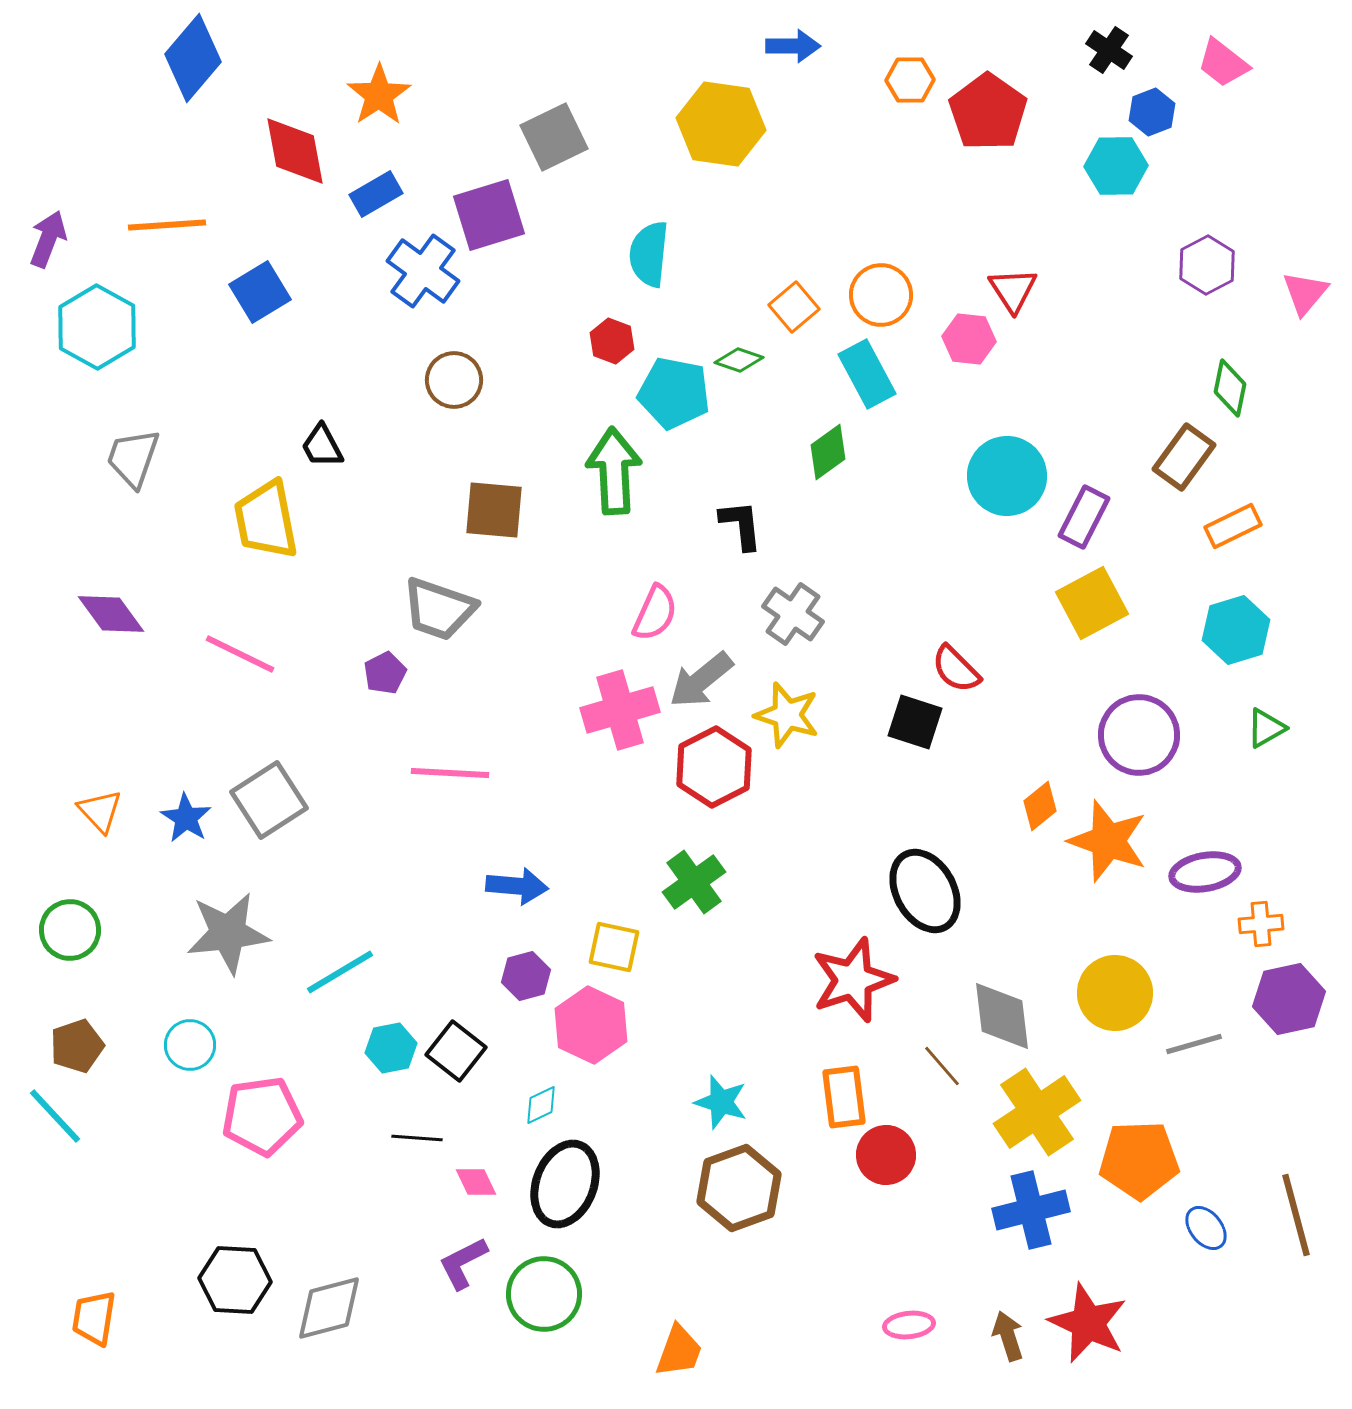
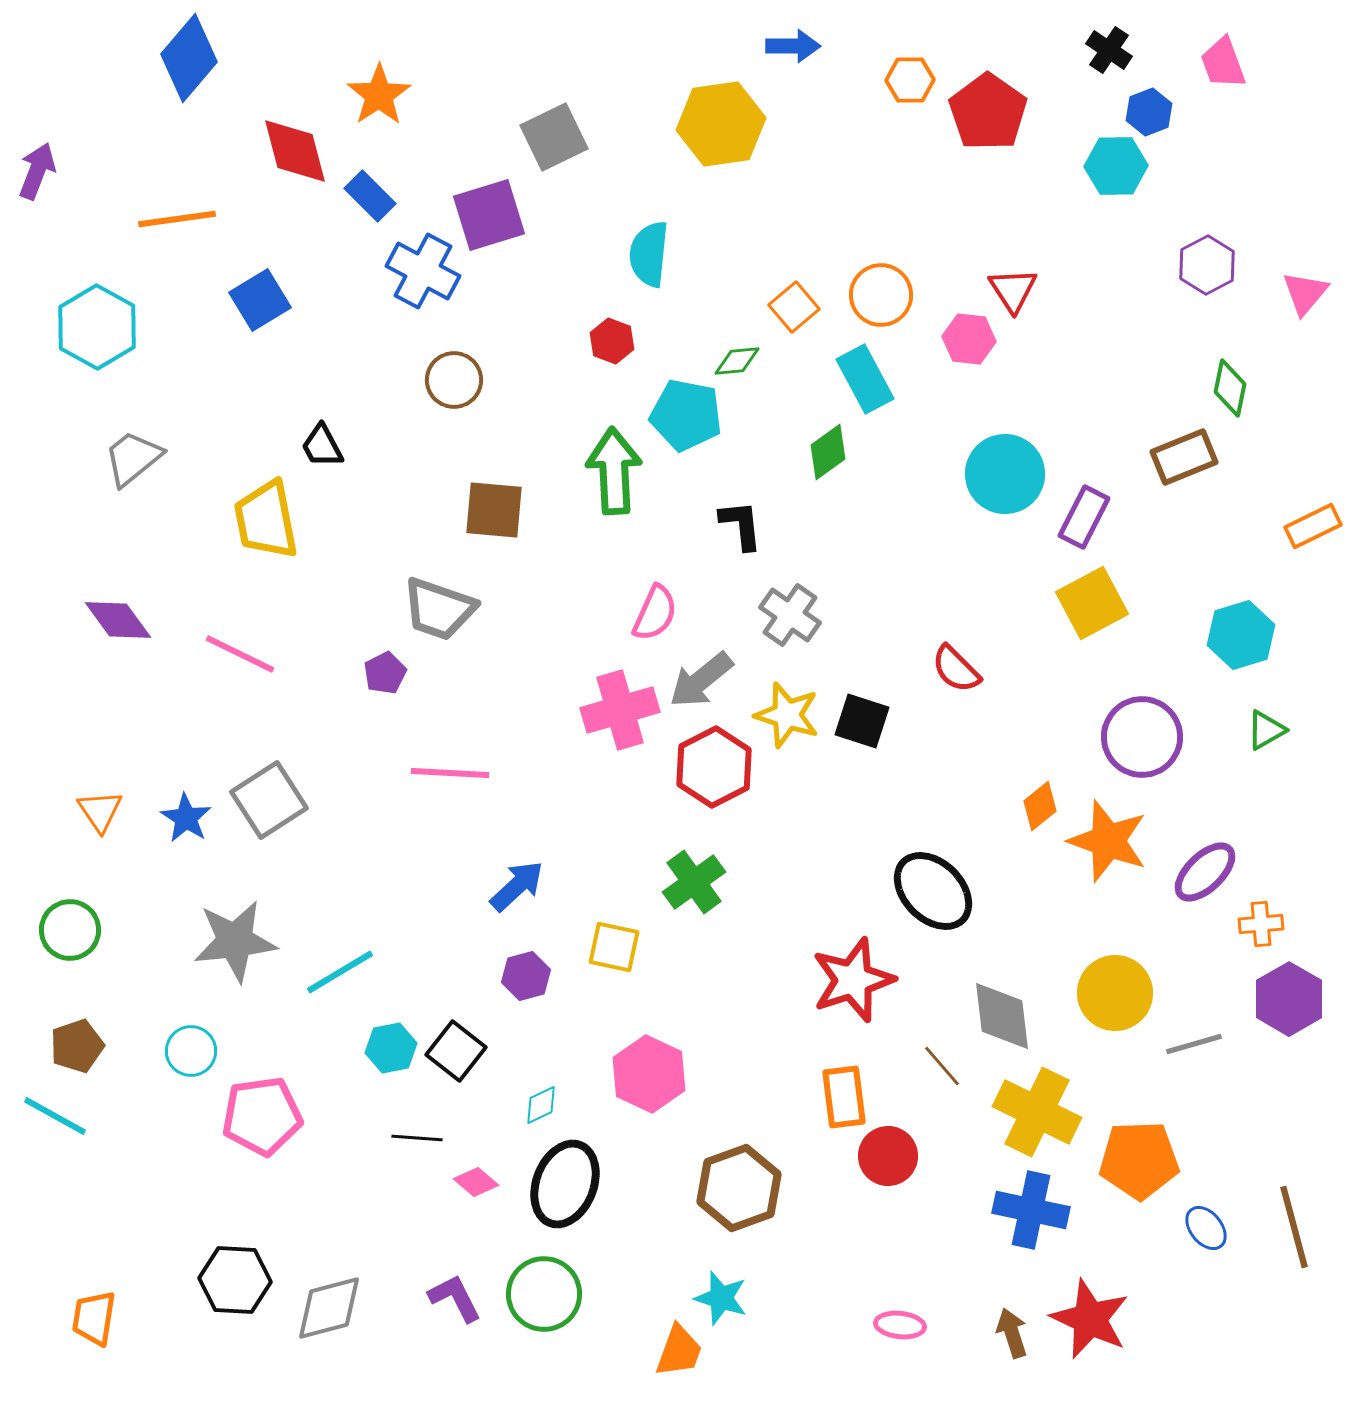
blue diamond at (193, 58): moved 4 px left
pink trapezoid at (1223, 63): rotated 32 degrees clockwise
blue hexagon at (1152, 112): moved 3 px left
yellow hexagon at (721, 124): rotated 16 degrees counterclockwise
red diamond at (295, 151): rotated 4 degrees counterclockwise
blue rectangle at (376, 194): moved 6 px left, 2 px down; rotated 75 degrees clockwise
orange line at (167, 225): moved 10 px right, 6 px up; rotated 4 degrees counterclockwise
purple arrow at (48, 239): moved 11 px left, 68 px up
blue cross at (423, 271): rotated 8 degrees counterclockwise
blue square at (260, 292): moved 8 px down
green diamond at (739, 360): moved 2 px left, 1 px down; rotated 24 degrees counterclockwise
cyan rectangle at (867, 374): moved 2 px left, 5 px down
cyan pentagon at (674, 393): moved 12 px right, 22 px down
brown rectangle at (1184, 457): rotated 32 degrees clockwise
gray trapezoid at (133, 458): rotated 32 degrees clockwise
cyan circle at (1007, 476): moved 2 px left, 2 px up
orange rectangle at (1233, 526): moved 80 px right
purple diamond at (111, 614): moved 7 px right, 6 px down
gray cross at (793, 614): moved 3 px left, 1 px down
cyan hexagon at (1236, 630): moved 5 px right, 5 px down
black square at (915, 722): moved 53 px left, 1 px up
green triangle at (1266, 728): moved 2 px down
purple circle at (1139, 735): moved 3 px right, 2 px down
orange triangle at (100, 811): rotated 9 degrees clockwise
purple ellipse at (1205, 872): rotated 34 degrees counterclockwise
blue arrow at (517, 886): rotated 48 degrees counterclockwise
black ellipse at (925, 891): moved 8 px right; rotated 16 degrees counterclockwise
gray star at (228, 933): moved 7 px right, 8 px down
purple hexagon at (1289, 999): rotated 18 degrees counterclockwise
pink hexagon at (591, 1025): moved 58 px right, 49 px down
cyan circle at (190, 1045): moved 1 px right, 6 px down
cyan star at (721, 1102): moved 196 px down
yellow cross at (1037, 1112): rotated 30 degrees counterclockwise
cyan line at (55, 1116): rotated 18 degrees counterclockwise
red circle at (886, 1155): moved 2 px right, 1 px down
pink diamond at (476, 1182): rotated 24 degrees counterclockwise
blue cross at (1031, 1210): rotated 26 degrees clockwise
brown line at (1296, 1215): moved 2 px left, 12 px down
purple L-shape at (463, 1263): moved 8 px left, 35 px down; rotated 90 degrees clockwise
red star at (1088, 1323): moved 2 px right, 4 px up
pink ellipse at (909, 1325): moved 9 px left; rotated 12 degrees clockwise
brown arrow at (1008, 1336): moved 4 px right, 3 px up
